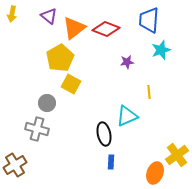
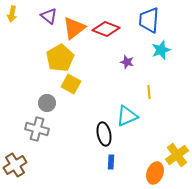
purple star: rotated 24 degrees clockwise
